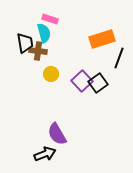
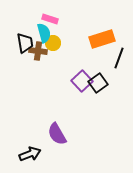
yellow circle: moved 2 px right, 31 px up
black arrow: moved 15 px left
